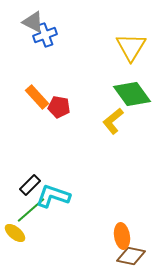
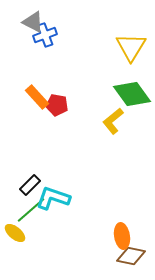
red pentagon: moved 2 px left, 2 px up
cyan L-shape: moved 2 px down
